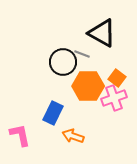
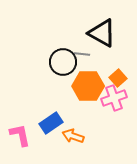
gray line: rotated 14 degrees counterclockwise
orange square: moved 1 px right; rotated 12 degrees clockwise
blue rectangle: moved 2 px left, 10 px down; rotated 30 degrees clockwise
